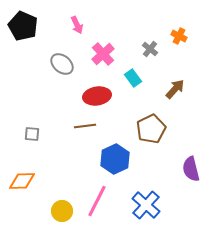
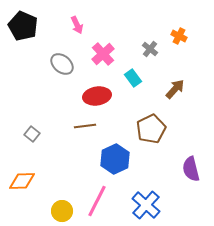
gray square: rotated 35 degrees clockwise
